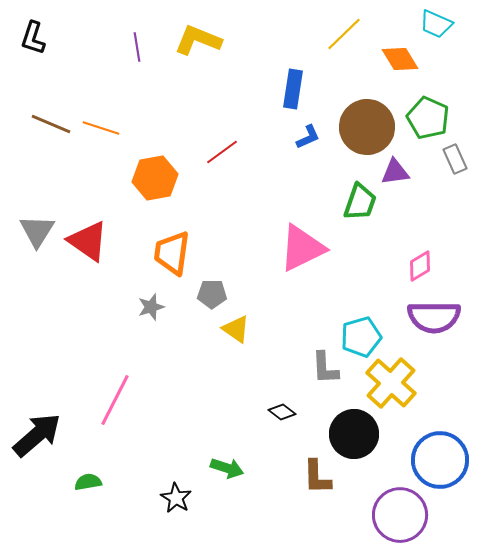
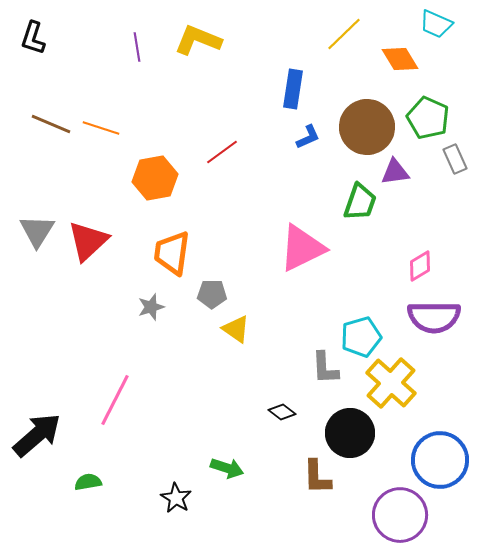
red triangle: rotated 42 degrees clockwise
black circle: moved 4 px left, 1 px up
